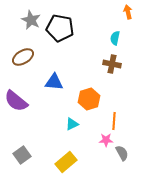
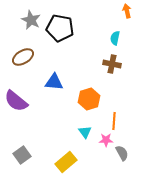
orange arrow: moved 1 px left, 1 px up
cyan triangle: moved 13 px right, 8 px down; rotated 40 degrees counterclockwise
